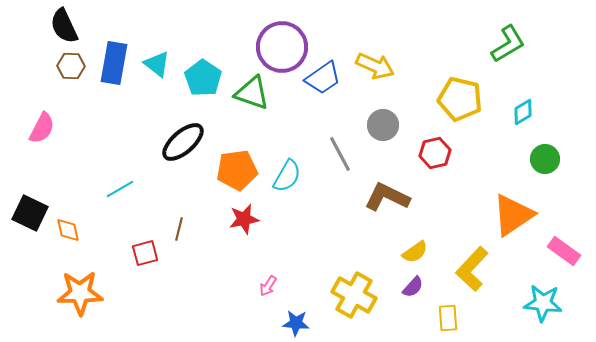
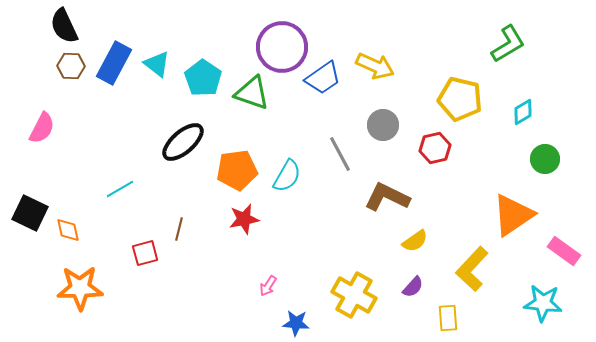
blue rectangle: rotated 18 degrees clockwise
red hexagon: moved 5 px up
yellow semicircle: moved 11 px up
orange star: moved 5 px up
